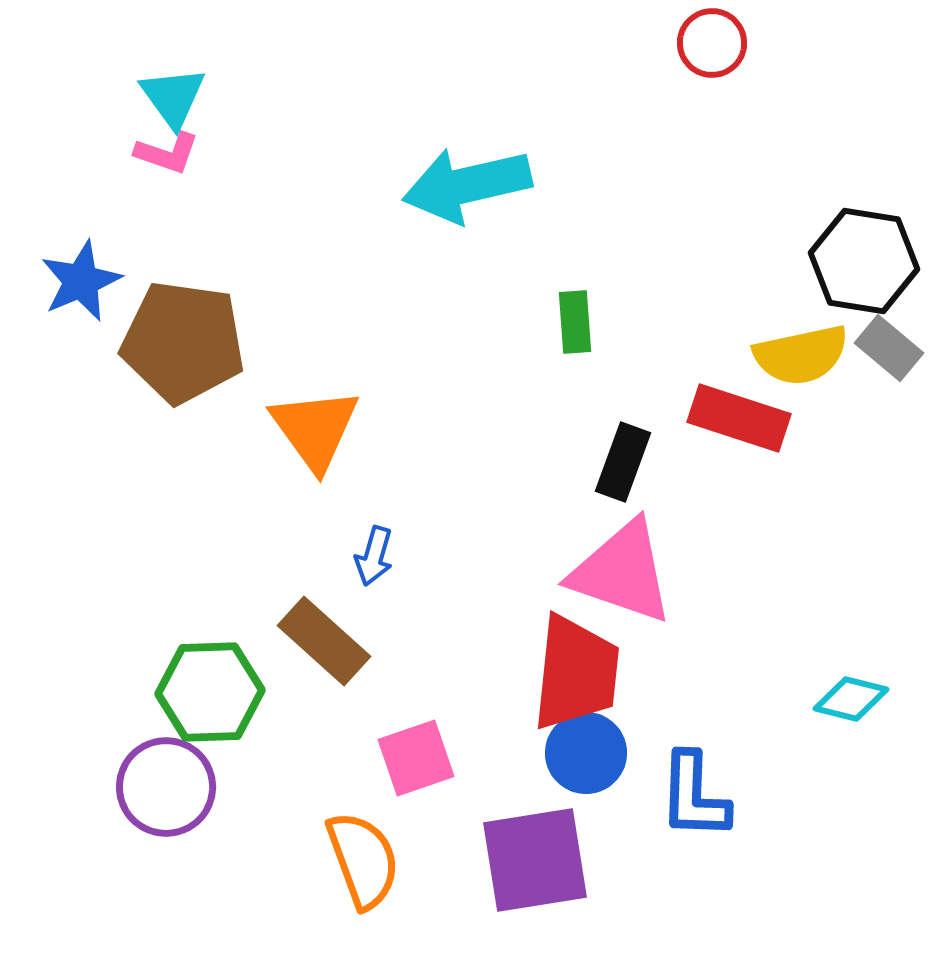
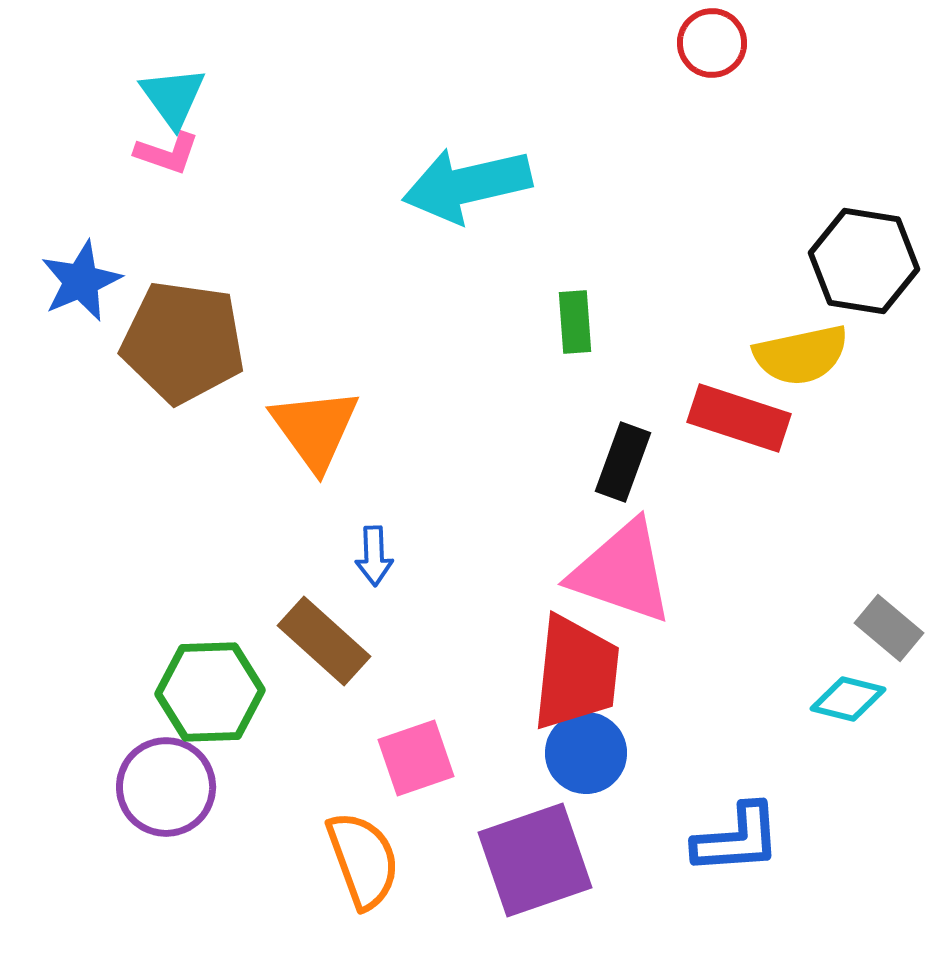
gray rectangle: moved 280 px down
blue arrow: rotated 18 degrees counterclockwise
cyan diamond: moved 3 px left
blue L-shape: moved 43 px right, 43 px down; rotated 96 degrees counterclockwise
purple square: rotated 10 degrees counterclockwise
